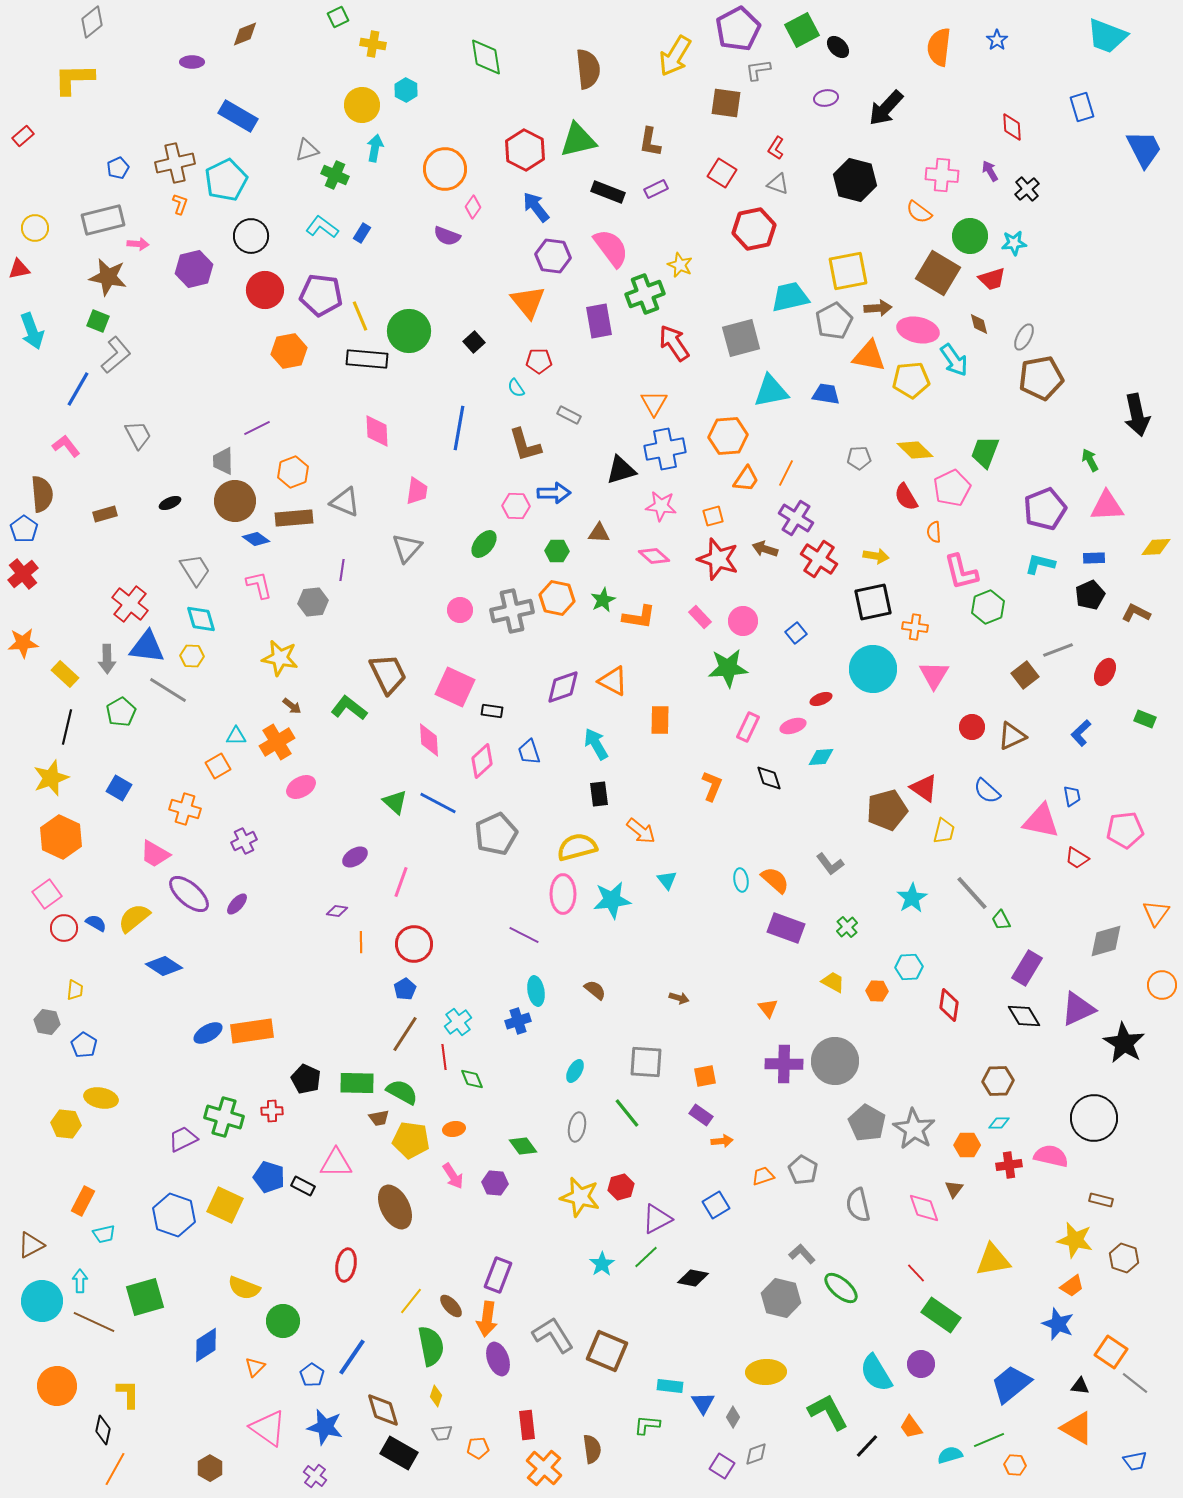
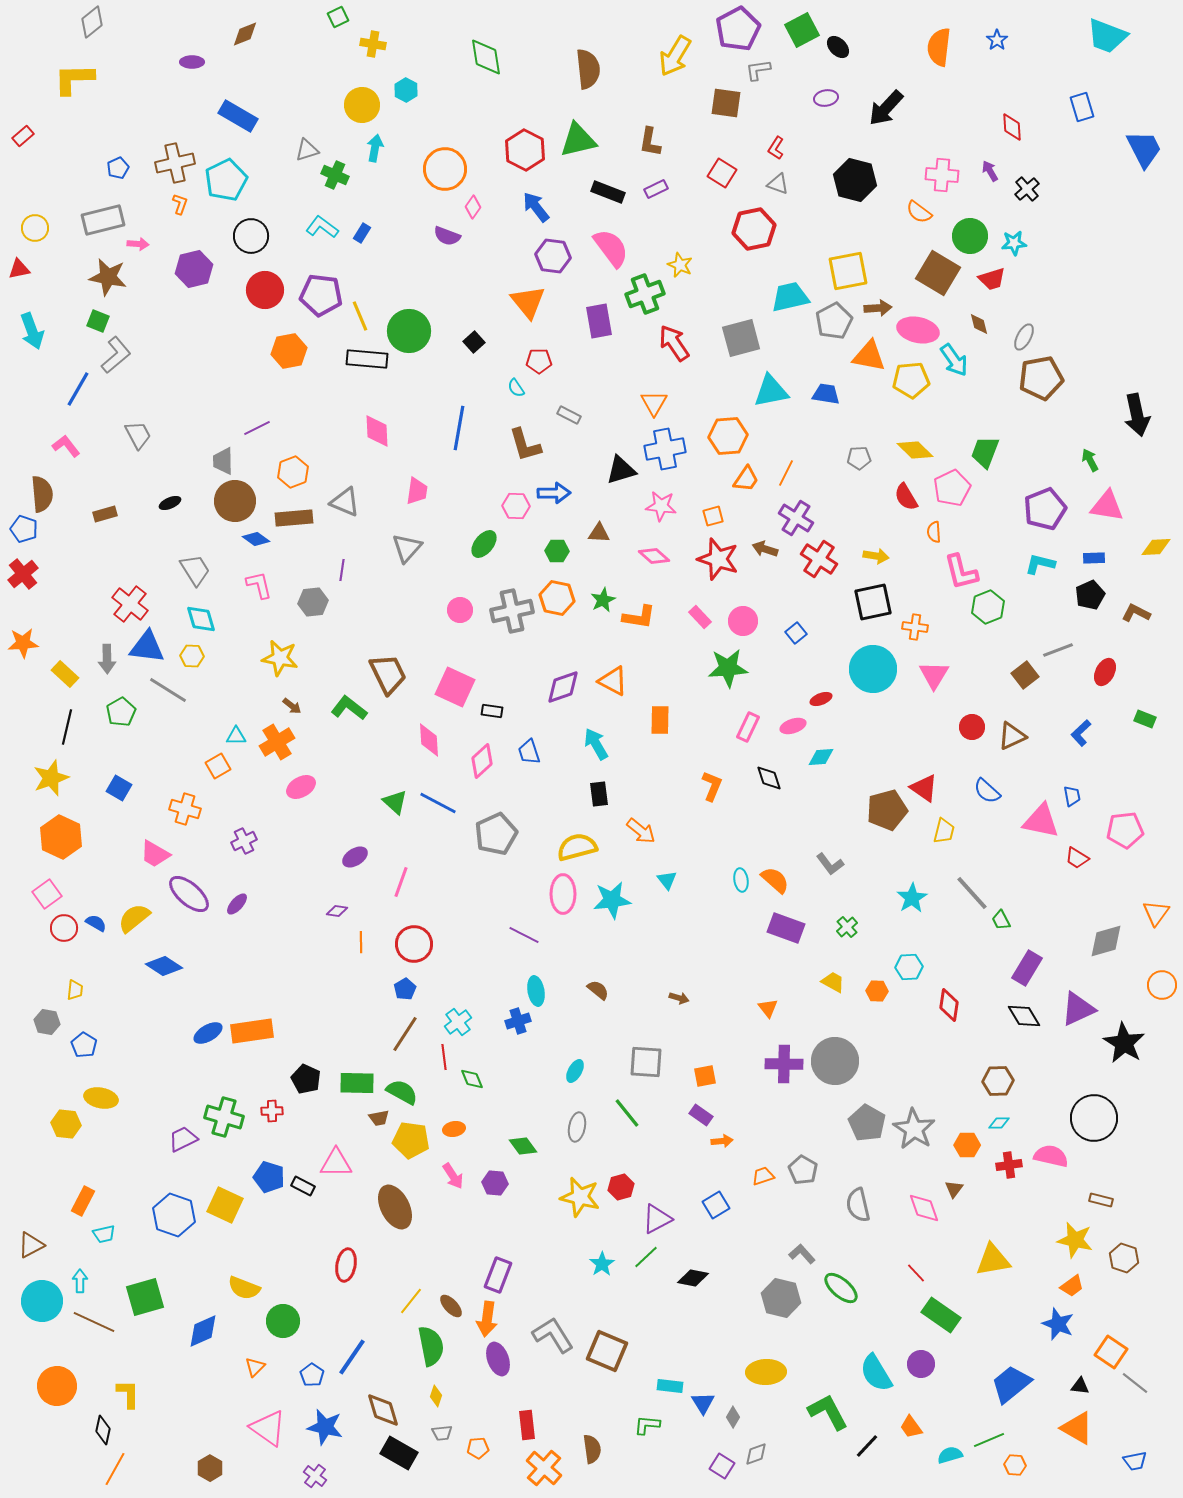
pink triangle at (1107, 506): rotated 12 degrees clockwise
blue pentagon at (24, 529): rotated 16 degrees counterclockwise
brown semicircle at (595, 990): moved 3 px right
blue diamond at (206, 1345): moved 3 px left, 14 px up; rotated 9 degrees clockwise
